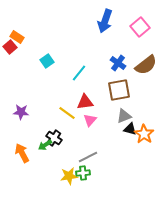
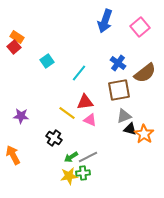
red square: moved 4 px right
brown semicircle: moved 1 px left, 8 px down
purple star: moved 4 px down
pink triangle: rotated 48 degrees counterclockwise
green arrow: moved 26 px right, 12 px down
orange arrow: moved 9 px left, 2 px down
